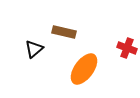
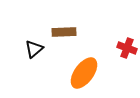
brown rectangle: rotated 15 degrees counterclockwise
orange ellipse: moved 4 px down
